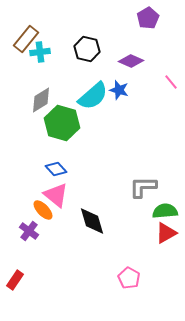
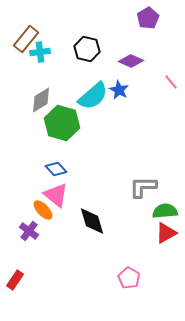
blue star: rotated 12 degrees clockwise
